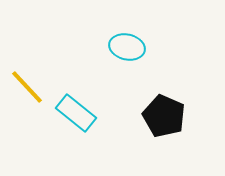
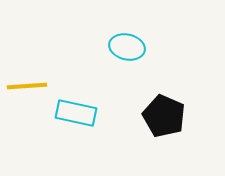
yellow line: moved 1 px up; rotated 51 degrees counterclockwise
cyan rectangle: rotated 27 degrees counterclockwise
